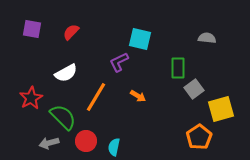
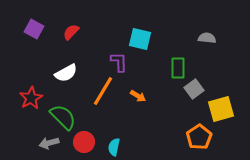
purple square: moved 2 px right; rotated 18 degrees clockwise
purple L-shape: rotated 115 degrees clockwise
orange line: moved 7 px right, 6 px up
red circle: moved 2 px left, 1 px down
